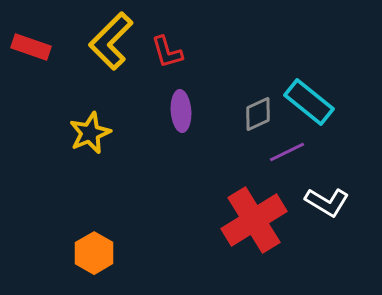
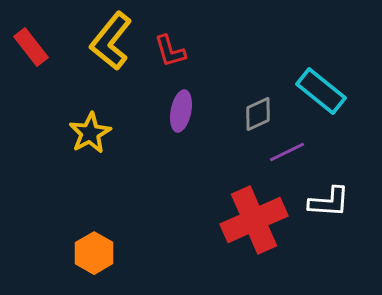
yellow L-shape: rotated 6 degrees counterclockwise
red rectangle: rotated 33 degrees clockwise
red L-shape: moved 3 px right, 1 px up
cyan rectangle: moved 12 px right, 11 px up
purple ellipse: rotated 15 degrees clockwise
yellow star: rotated 6 degrees counterclockwise
white L-shape: moved 2 px right; rotated 27 degrees counterclockwise
red cross: rotated 8 degrees clockwise
